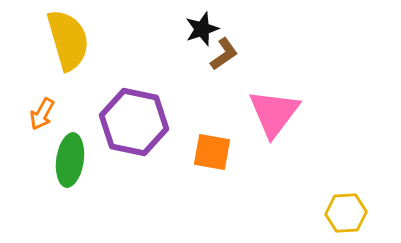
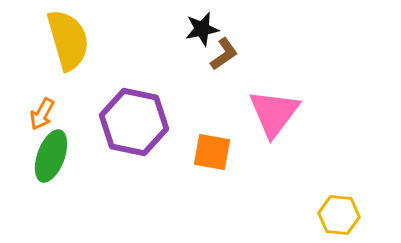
black star: rotated 8 degrees clockwise
green ellipse: moved 19 px left, 4 px up; rotated 12 degrees clockwise
yellow hexagon: moved 7 px left, 2 px down; rotated 9 degrees clockwise
